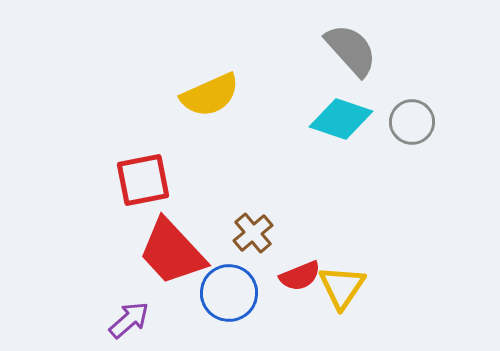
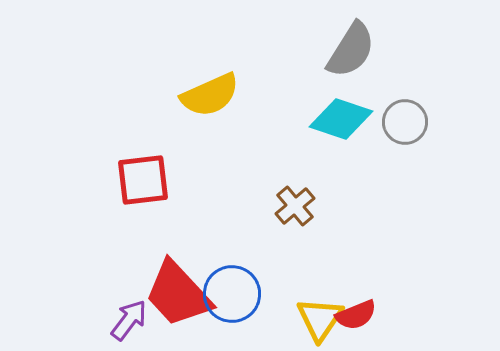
gray semicircle: rotated 74 degrees clockwise
gray circle: moved 7 px left
red square: rotated 4 degrees clockwise
brown cross: moved 42 px right, 27 px up
red trapezoid: moved 6 px right, 42 px down
red semicircle: moved 56 px right, 39 px down
yellow triangle: moved 22 px left, 32 px down
blue circle: moved 3 px right, 1 px down
purple arrow: rotated 12 degrees counterclockwise
